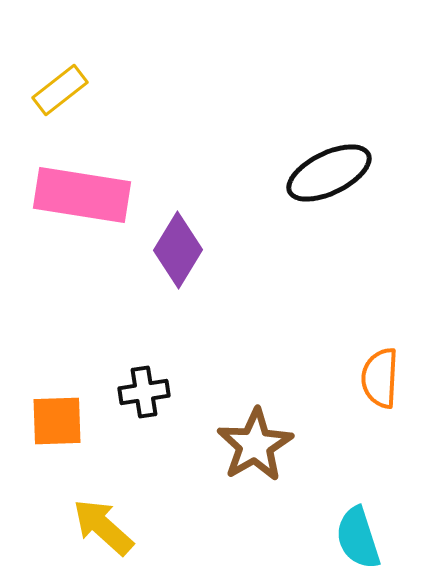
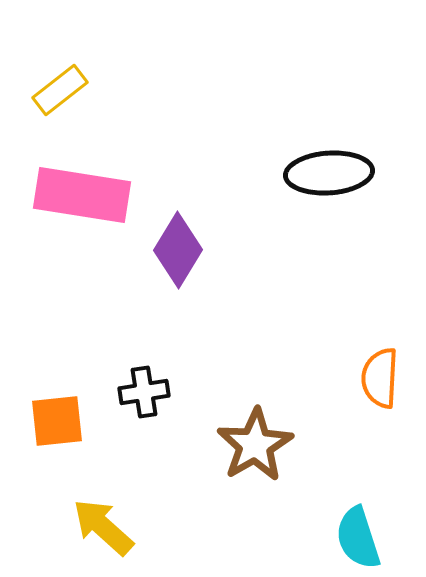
black ellipse: rotated 22 degrees clockwise
orange square: rotated 4 degrees counterclockwise
